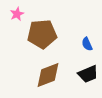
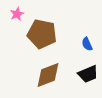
brown pentagon: rotated 16 degrees clockwise
